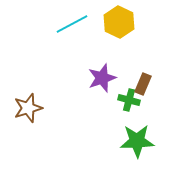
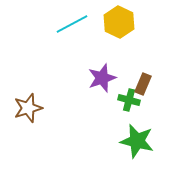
green star: rotated 16 degrees clockwise
